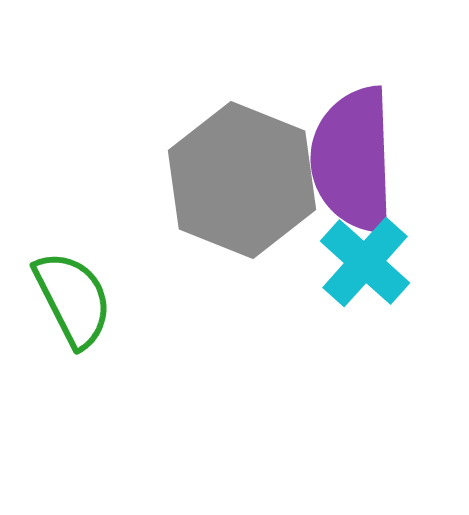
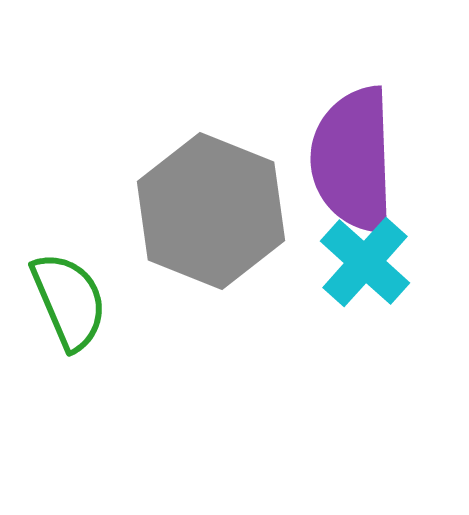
gray hexagon: moved 31 px left, 31 px down
green semicircle: moved 4 px left, 2 px down; rotated 4 degrees clockwise
